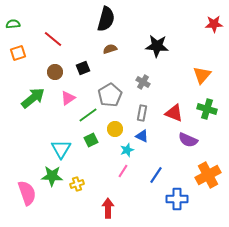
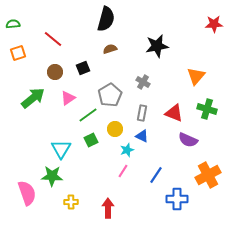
black star: rotated 15 degrees counterclockwise
orange triangle: moved 6 px left, 1 px down
yellow cross: moved 6 px left, 18 px down; rotated 16 degrees clockwise
